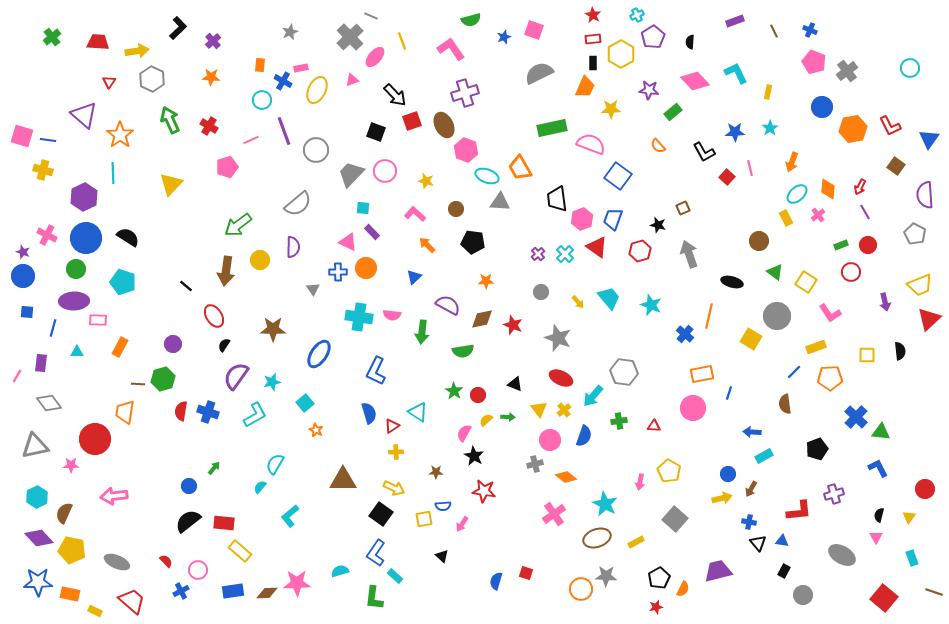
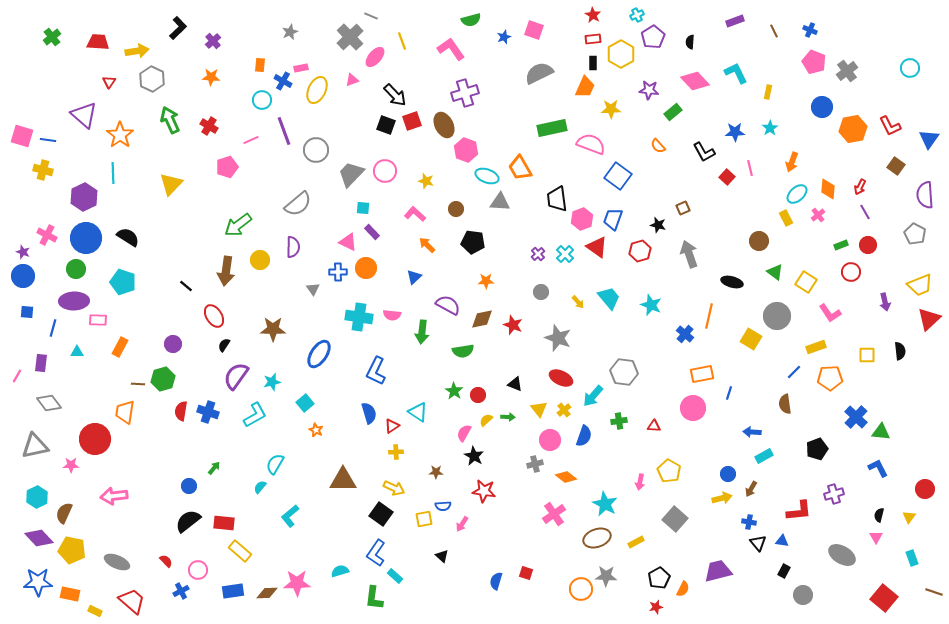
black square at (376, 132): moved 10 px right, 7 px up
